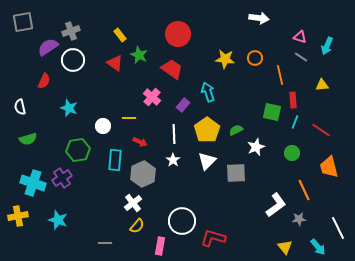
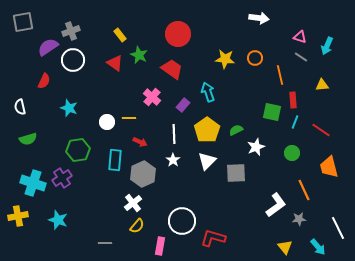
white circle at (103, 126): moved 4 px right, 4 px up
